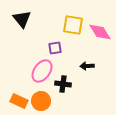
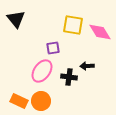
black triangle: moved 6 px left
purple square: moved 2 px left
black cross: moved 6 px right, 7 px up
